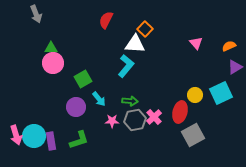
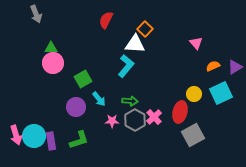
orange semicircle: moved 16 px left, 20 px down
yellow circle: moved 1 px left, 1 px up
gray hexagon: rotated 20 degrees counterclockwise
